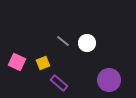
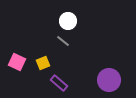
white circle: moved 19 px left, 22 px up
